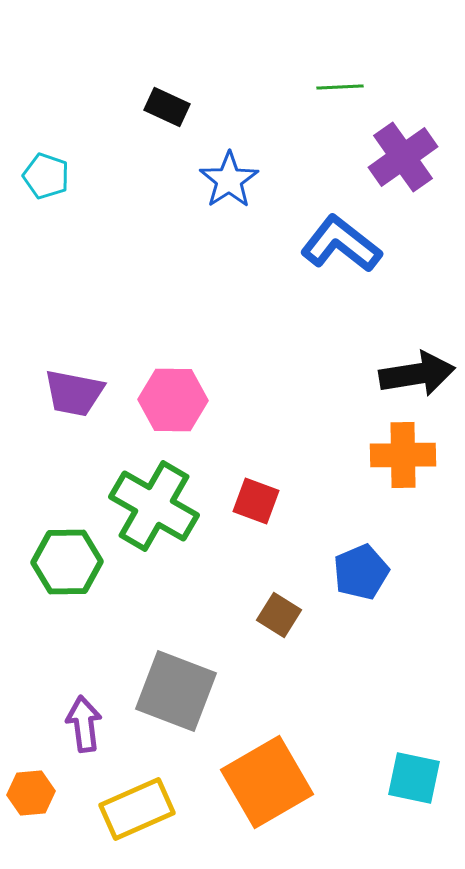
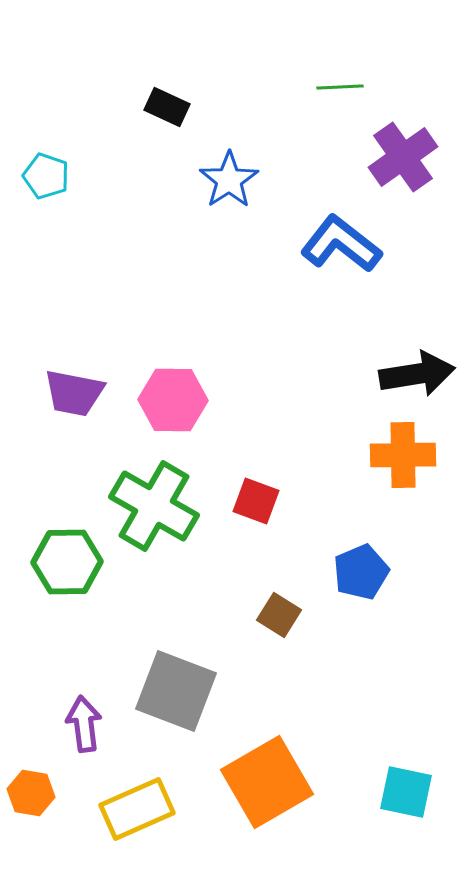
cyan square: moved 8 px left, 14 px down
orange hexagon: rotated 15 degrees clockwise
